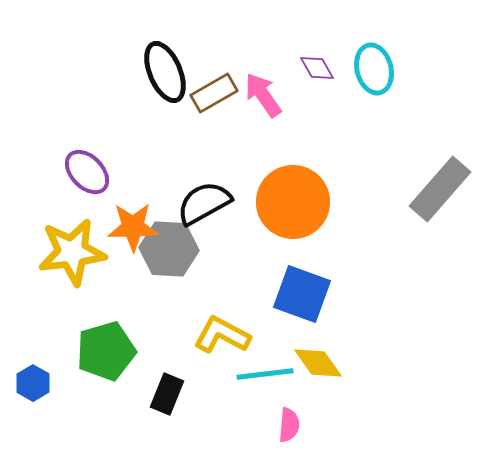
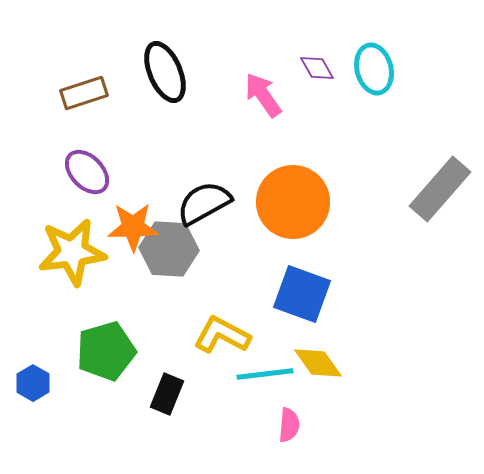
brown rectangle: moved 130 px left; rotated 12 degrees clockwise
